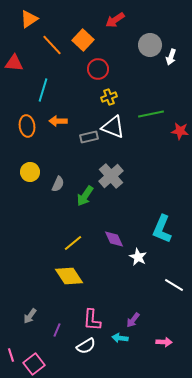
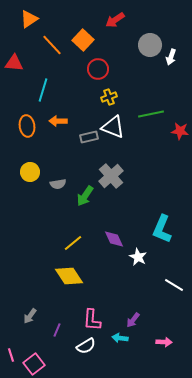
gray semicircle: rotated 56 degrees clockwise
